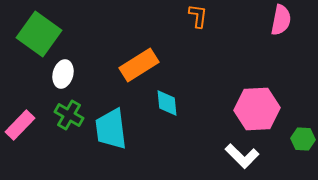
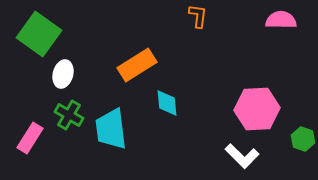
pink semicircle: rotated 100 degrees counterclockwise
orange rectangle: moved 2 px left
pink rectangle: moved 10 px right, 13 px down; rotated 12 degrees counterclockwise
green hexagon: rotated 15 degrees clockwise
